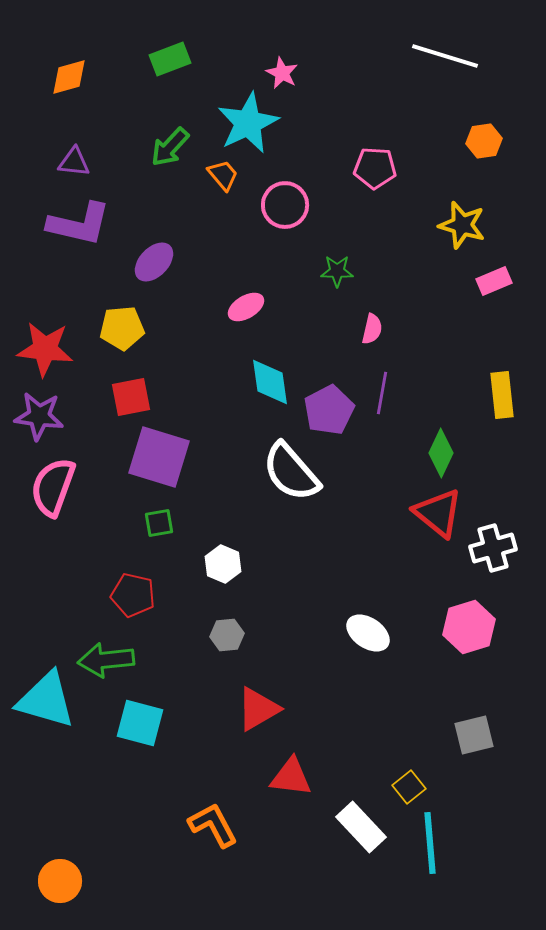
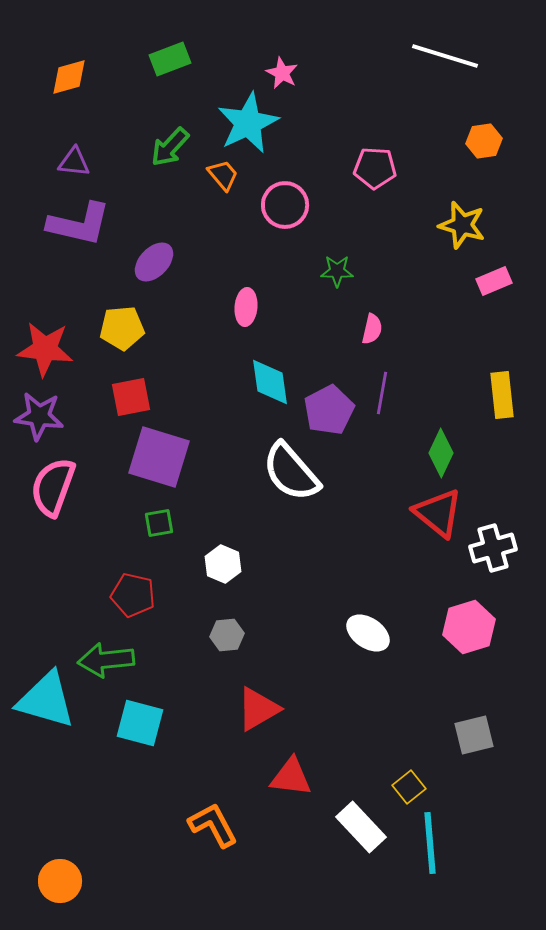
pink ellipse at (246, 307): rotated 54 degrees counterclockwise
